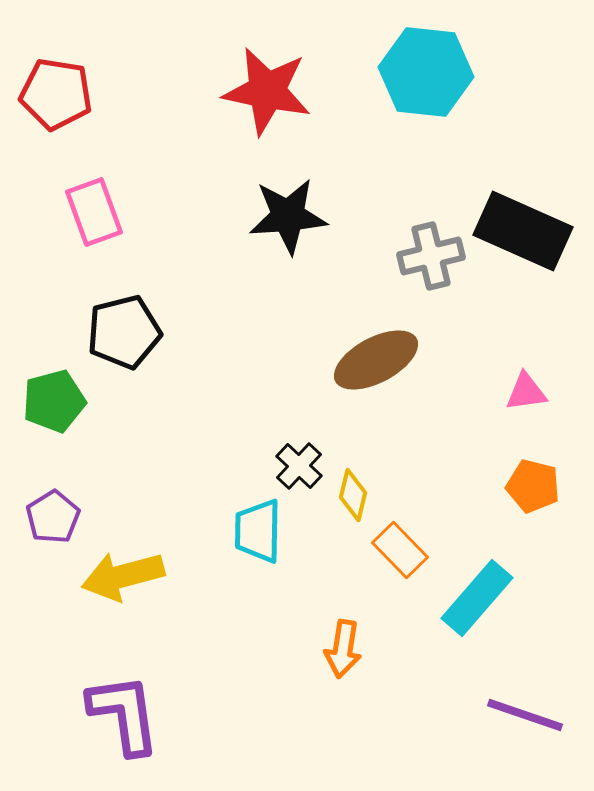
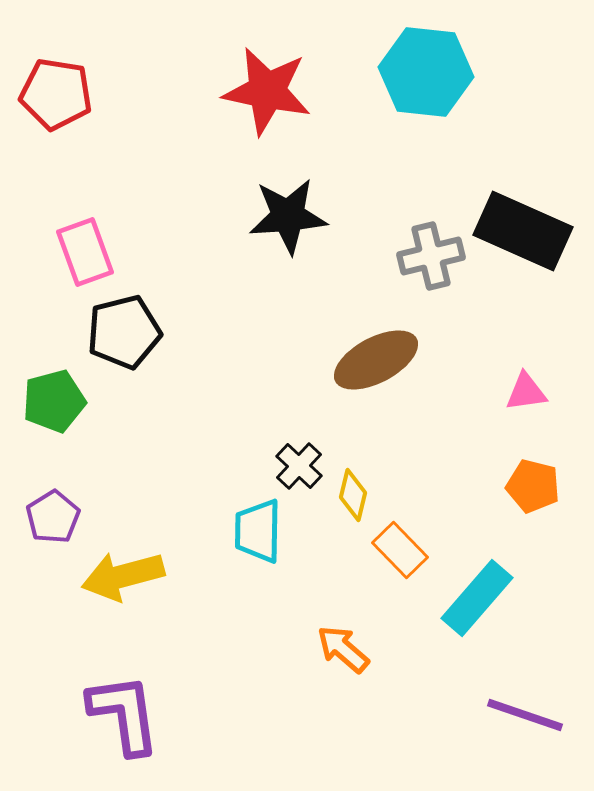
pink rectangle: moved 9 px left, 40 px down
orange arrow: rotated 122 degrees clockwise
